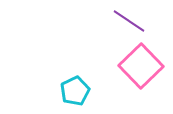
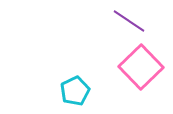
pink square: moved 1 px down
